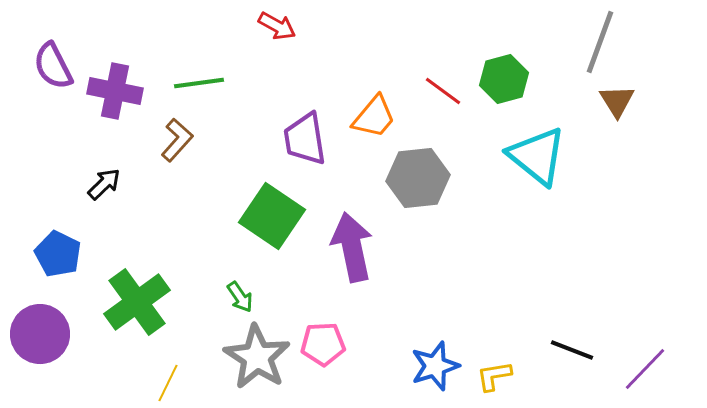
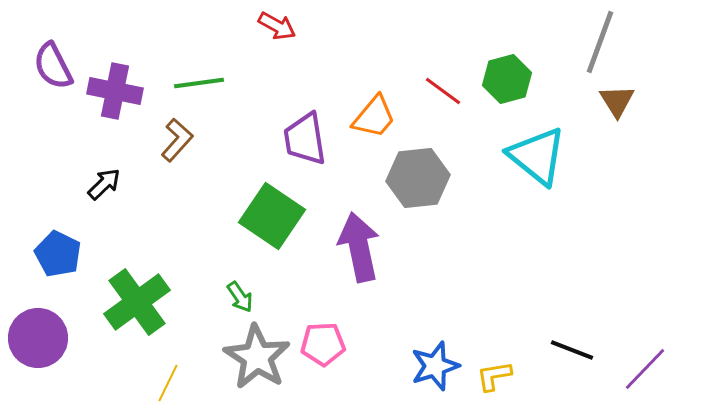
green hexagon: moved 3 px right
purple arrow: moved 7 px right
purple circle: moved 2 px left, 4 px down
